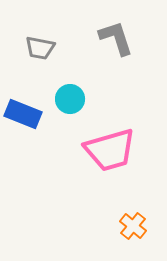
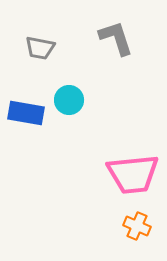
cyan circle: moved 1 px left, 1 px down
blue rectangle: moved 3 px right, 1 px up; rotated 12 degrees counterclockwise
pink trapezoid: moved 23 px right, 24 px down; rotated 10 degrees clockwise
orange cross: moved 4 px right; rotated 16 degrees counterclockwise
